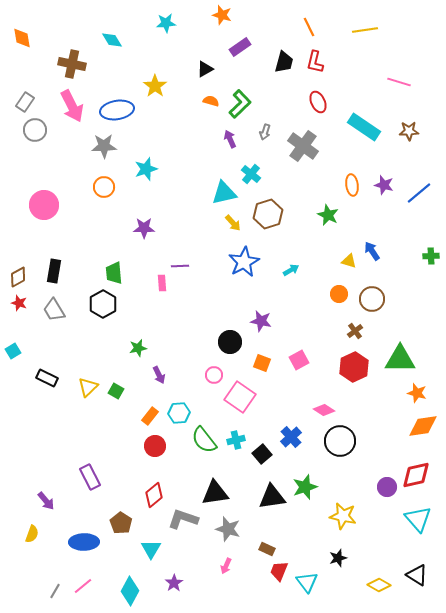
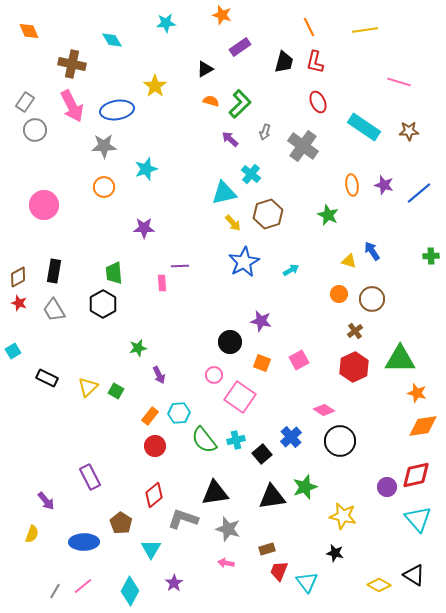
orange diamond at (22, 38): moved 7 px right, 7 px up; rotated 15 degrees counterclockwise
purple arrow at (230, 139): rotated 24 degrees counterclockwise
brown rectangle at (267, 549): rotated 42 degrees counterclockwise
black star at (338, 558): moved 3 px left, 5 px up; rotated 30 degrees clockwise
pink arrow at (226, 566): moved 3 px up; rotated 77 degrees clockwise
black triangle at (417, 575): moved 3 px left
